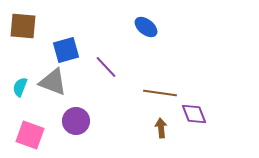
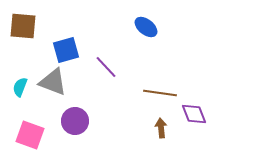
purple circle: moved 1 px left
